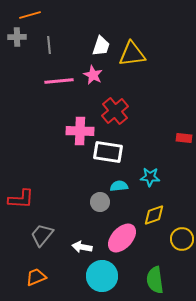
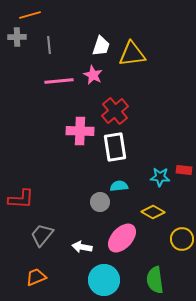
red rectangle: moved 32 px down
white rectangle: moved 7 px right, 5 px up; rotated 72 degrees clockwise
cyan star: moved 10 px right
yellow diamond: moved 1 px left, 3 px up; rotated 50 degrees clockwise
cyan circle: moved 2 px right, 4 px down
